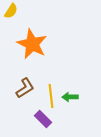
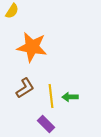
yellow semicircle: moved 1 px right
orange star: moved 3 px down; rotated 16 degrees counterclockwise
purple rectangle: moved 3 px right, 5 px down
